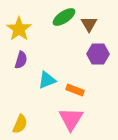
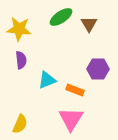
green ellipse: moved 3 px left
yellow star: rotated 30 degrees counterclockwise
purple hexagon: moved 15 px down
purple semicircle: rotated 24 degrees counterclockwise
